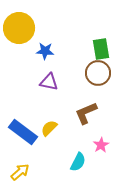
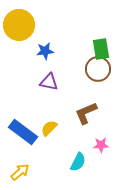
yellow circle: moved 3 px up
blue star: rotated 12 degrees counterclockwise
brown circle: moved 4 px up
pink star: rotated 28 degrees clockwise
